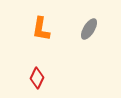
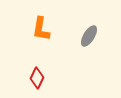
gray ellipse: moved 7 px down
